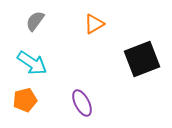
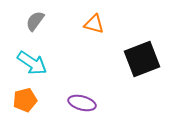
orange triangle: rotated 45 degrees clockwise
purple ellipse: rotated 48 degrees counterclockwise
